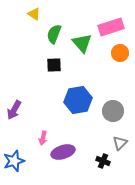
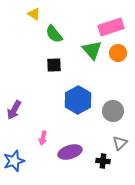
green semicircle: rotated 60 degrees counterclockwise
green triangle: moved 10 px right, 7 px down
orange circle: moved 2 px left
blue hexagon: rotated 20 degrees counterclockwise
purple ellipse: moved 7 px right
black cross: rotated 16 degrees counterclockwise
